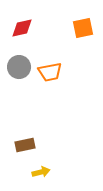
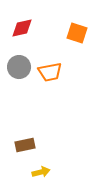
orange square: moved 6 px left, 5 px down; rotated 30 degrees clockwise
